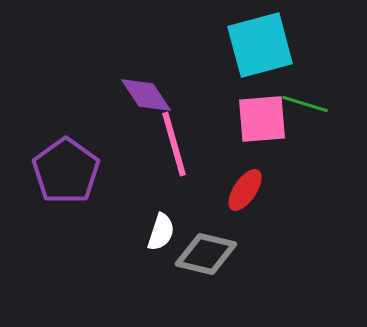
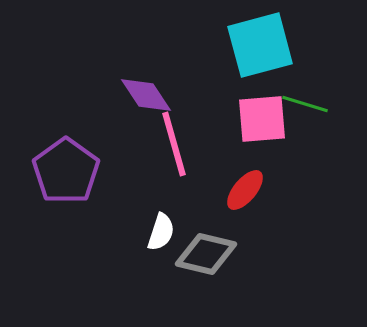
red ellipse: rotated 6 degrees clockwise
